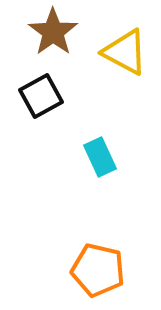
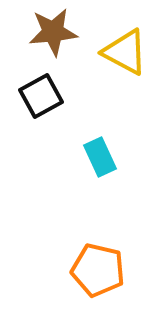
brown star: rotated 30 degrees clockwise
